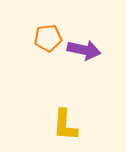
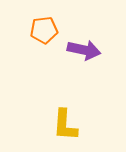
orange pentagon: moved 4 px left, 8 px up
